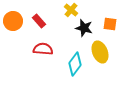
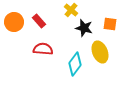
orange circle: moved 1 px right, 1 px down
